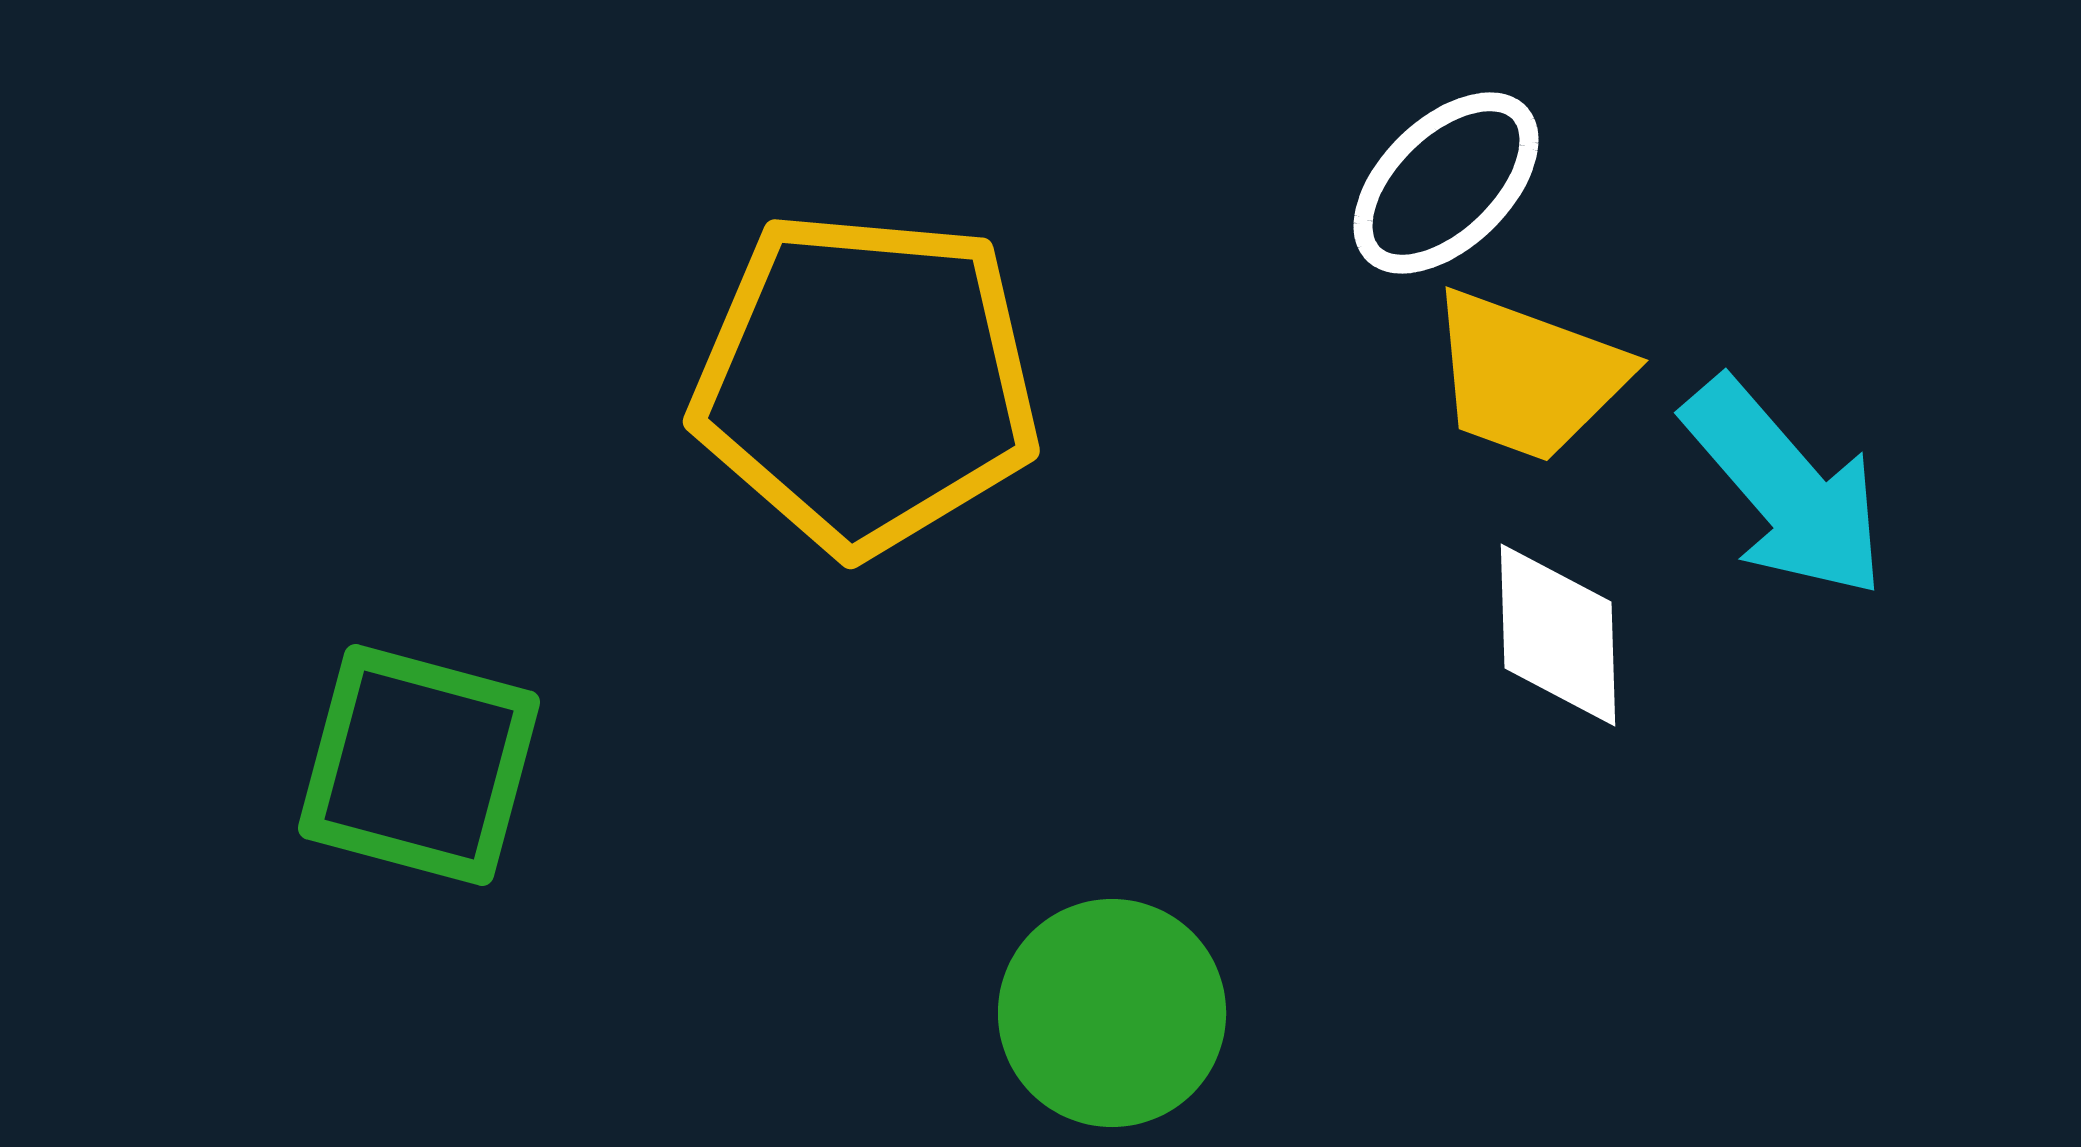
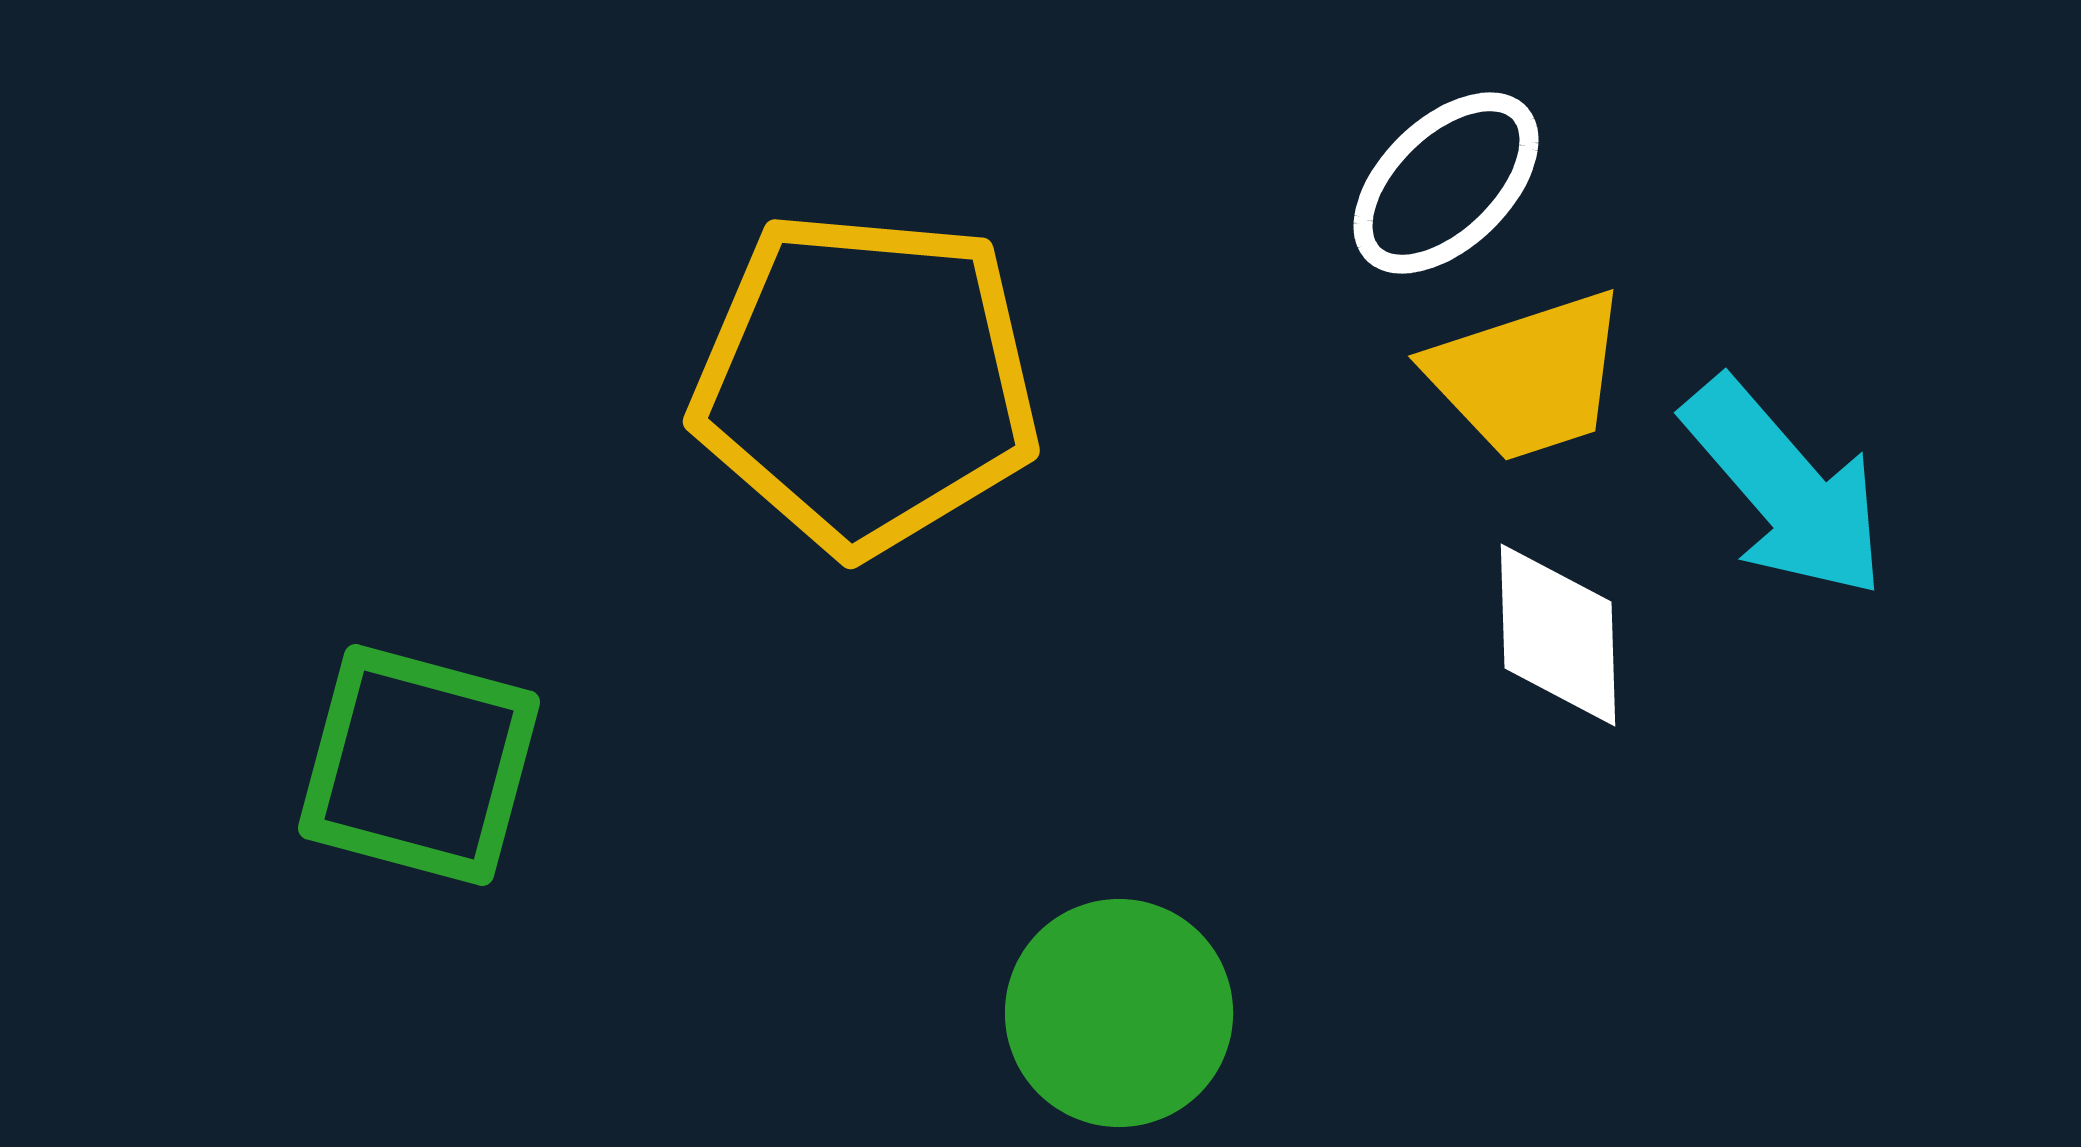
yellow trapezoid: rotated 38 degrees counterclockwise
green circle: moved 7 px right
